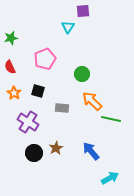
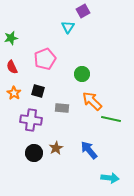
purple square: rotated 24 degrees counterclockwise
red semicircle: moved 2 px right
purple cross: moved 3 px right, 2 px up; rotated 25 degrees counterclockwise
blue arrow: moved 2 px left, 1 px up
cyan arrow: rotated 36 degrees clockwise
